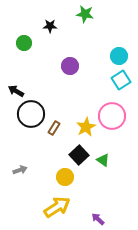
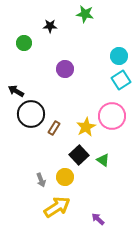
purple circle: moved 5 px left, 3 px down
gray arrow: moved 21 px right, 10 px down; rotated 88 degrees clockwise
